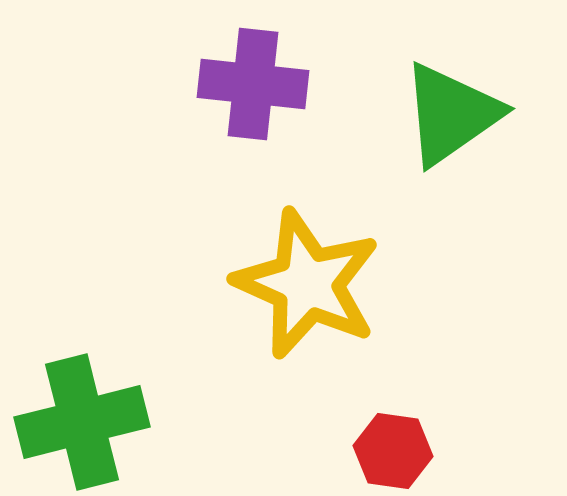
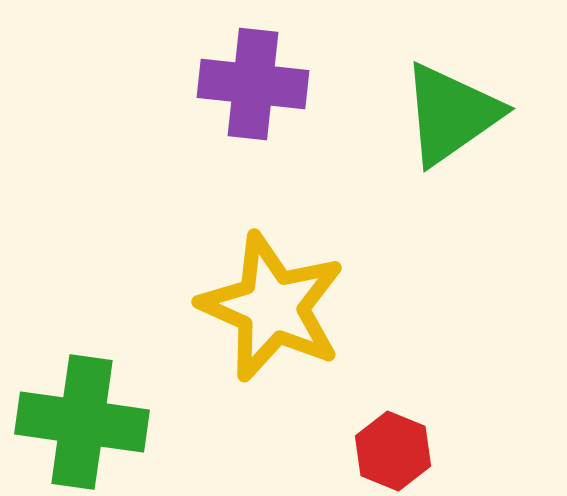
yellow star: moved 35 px left, 23 px down
green cross: rotated 22 degrees clockwise
red hexagon: rotated 14 degrees clockwise
